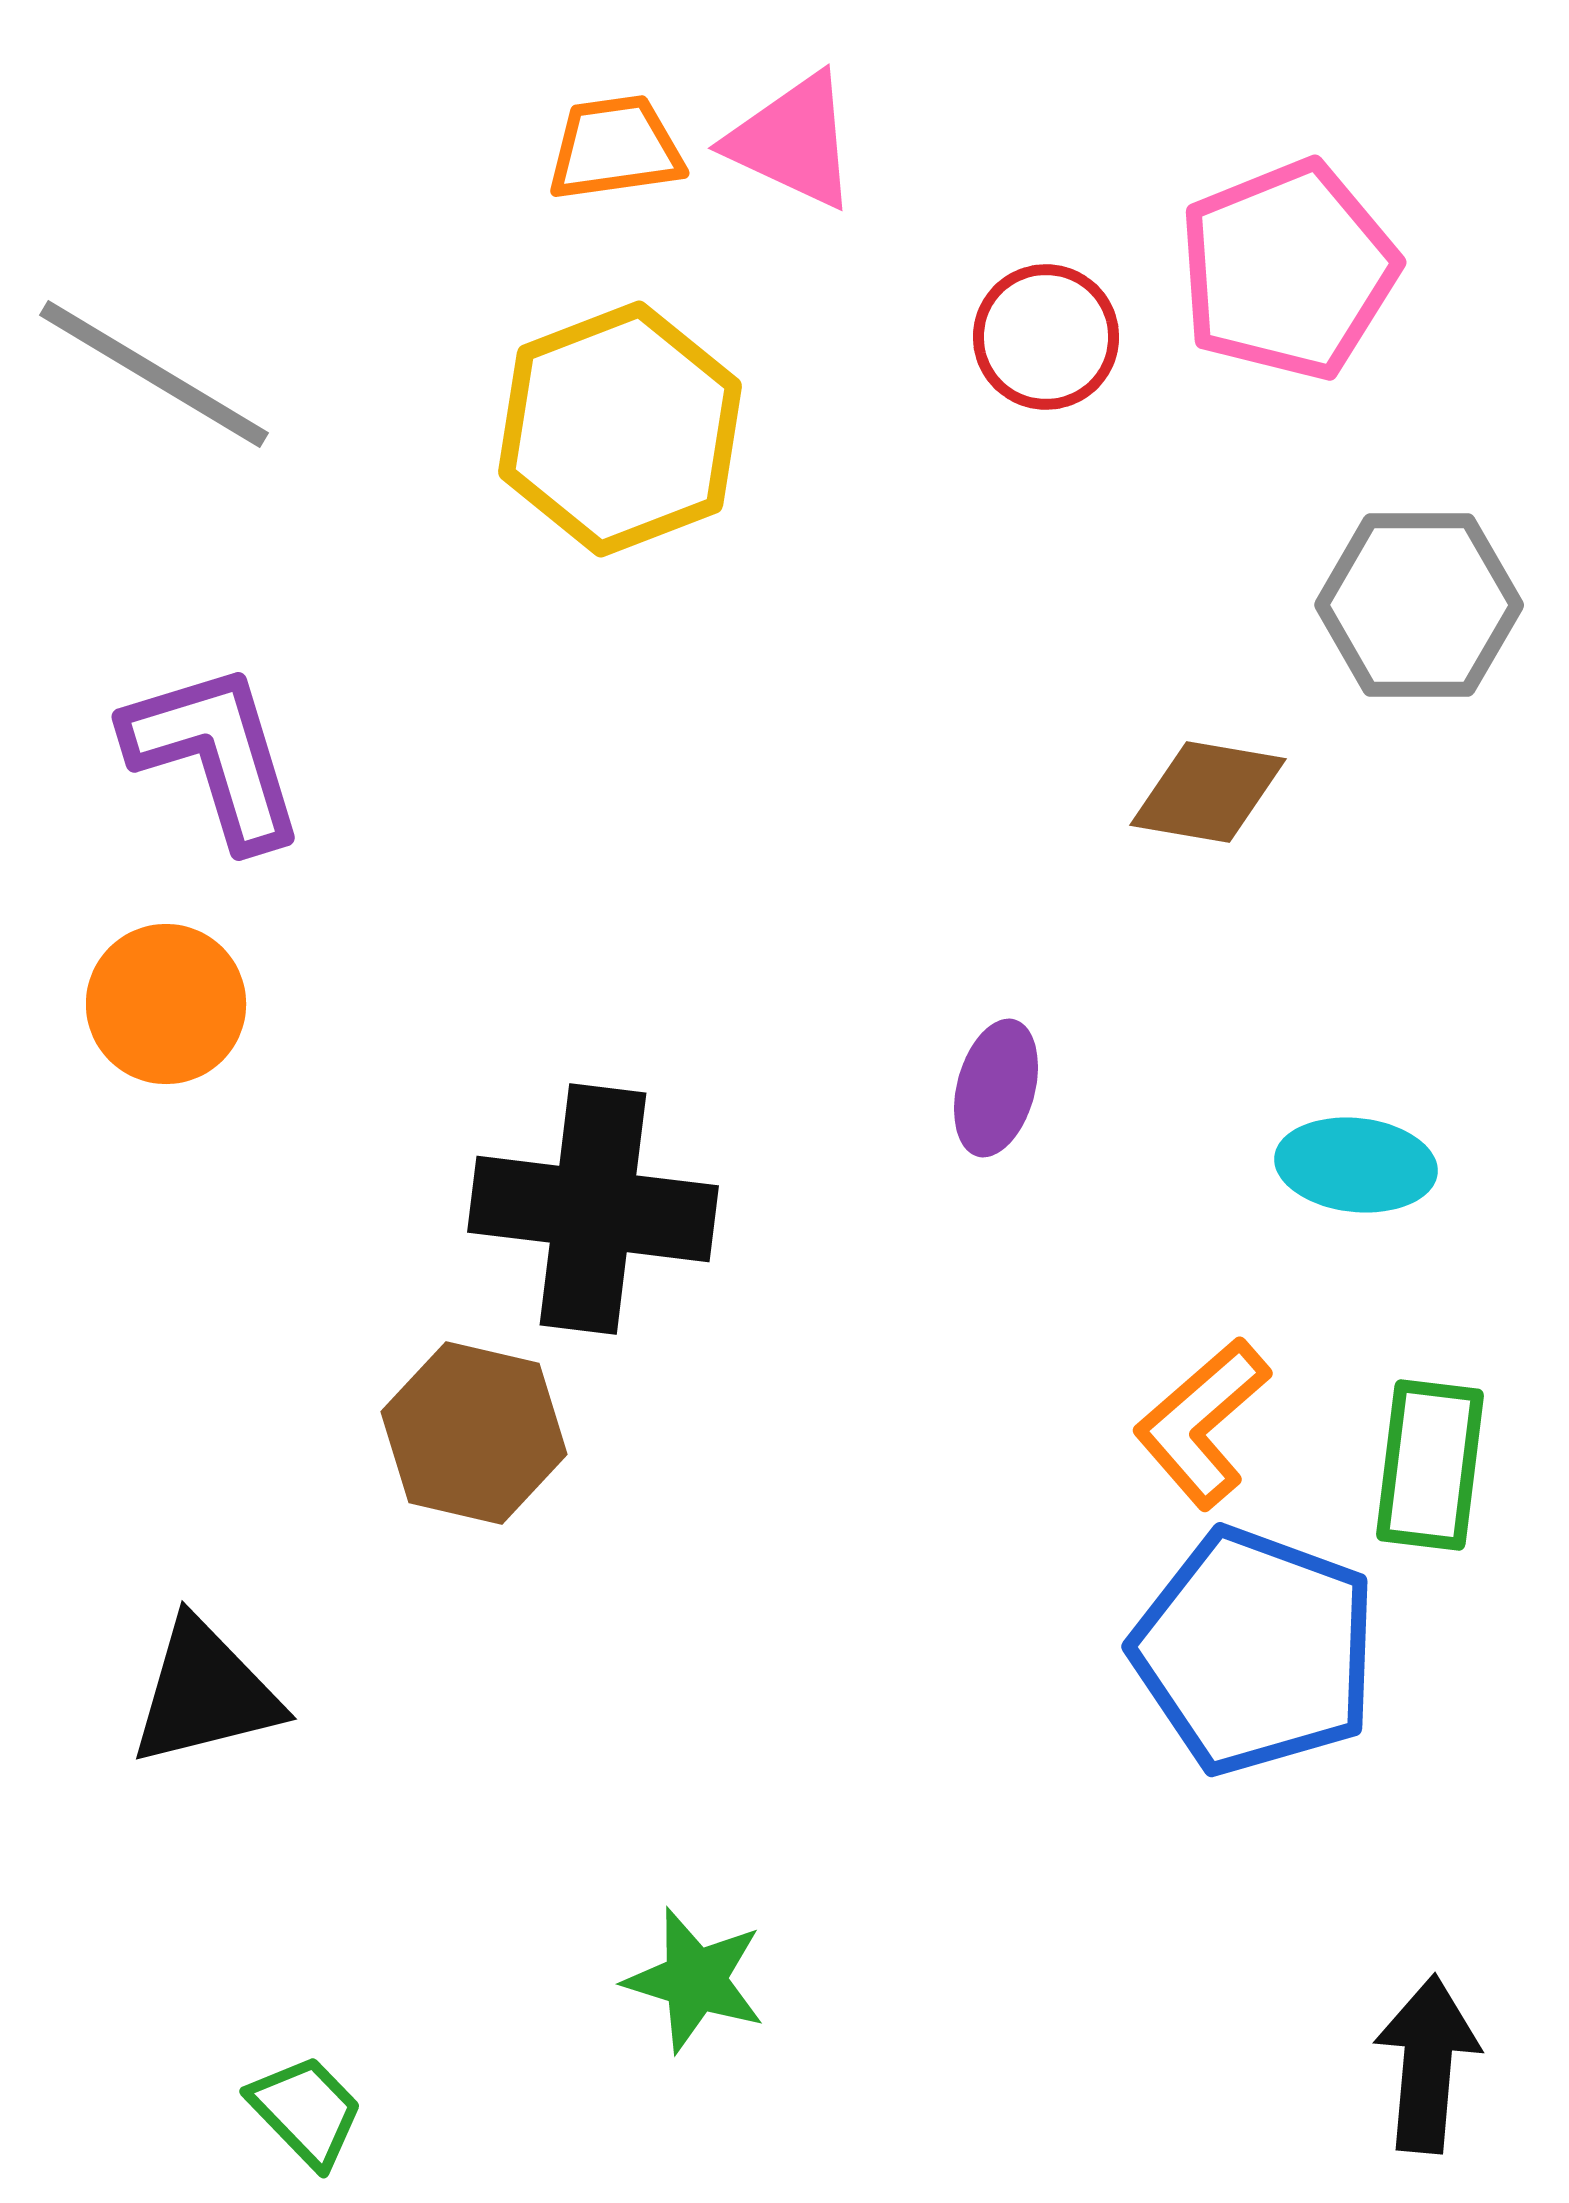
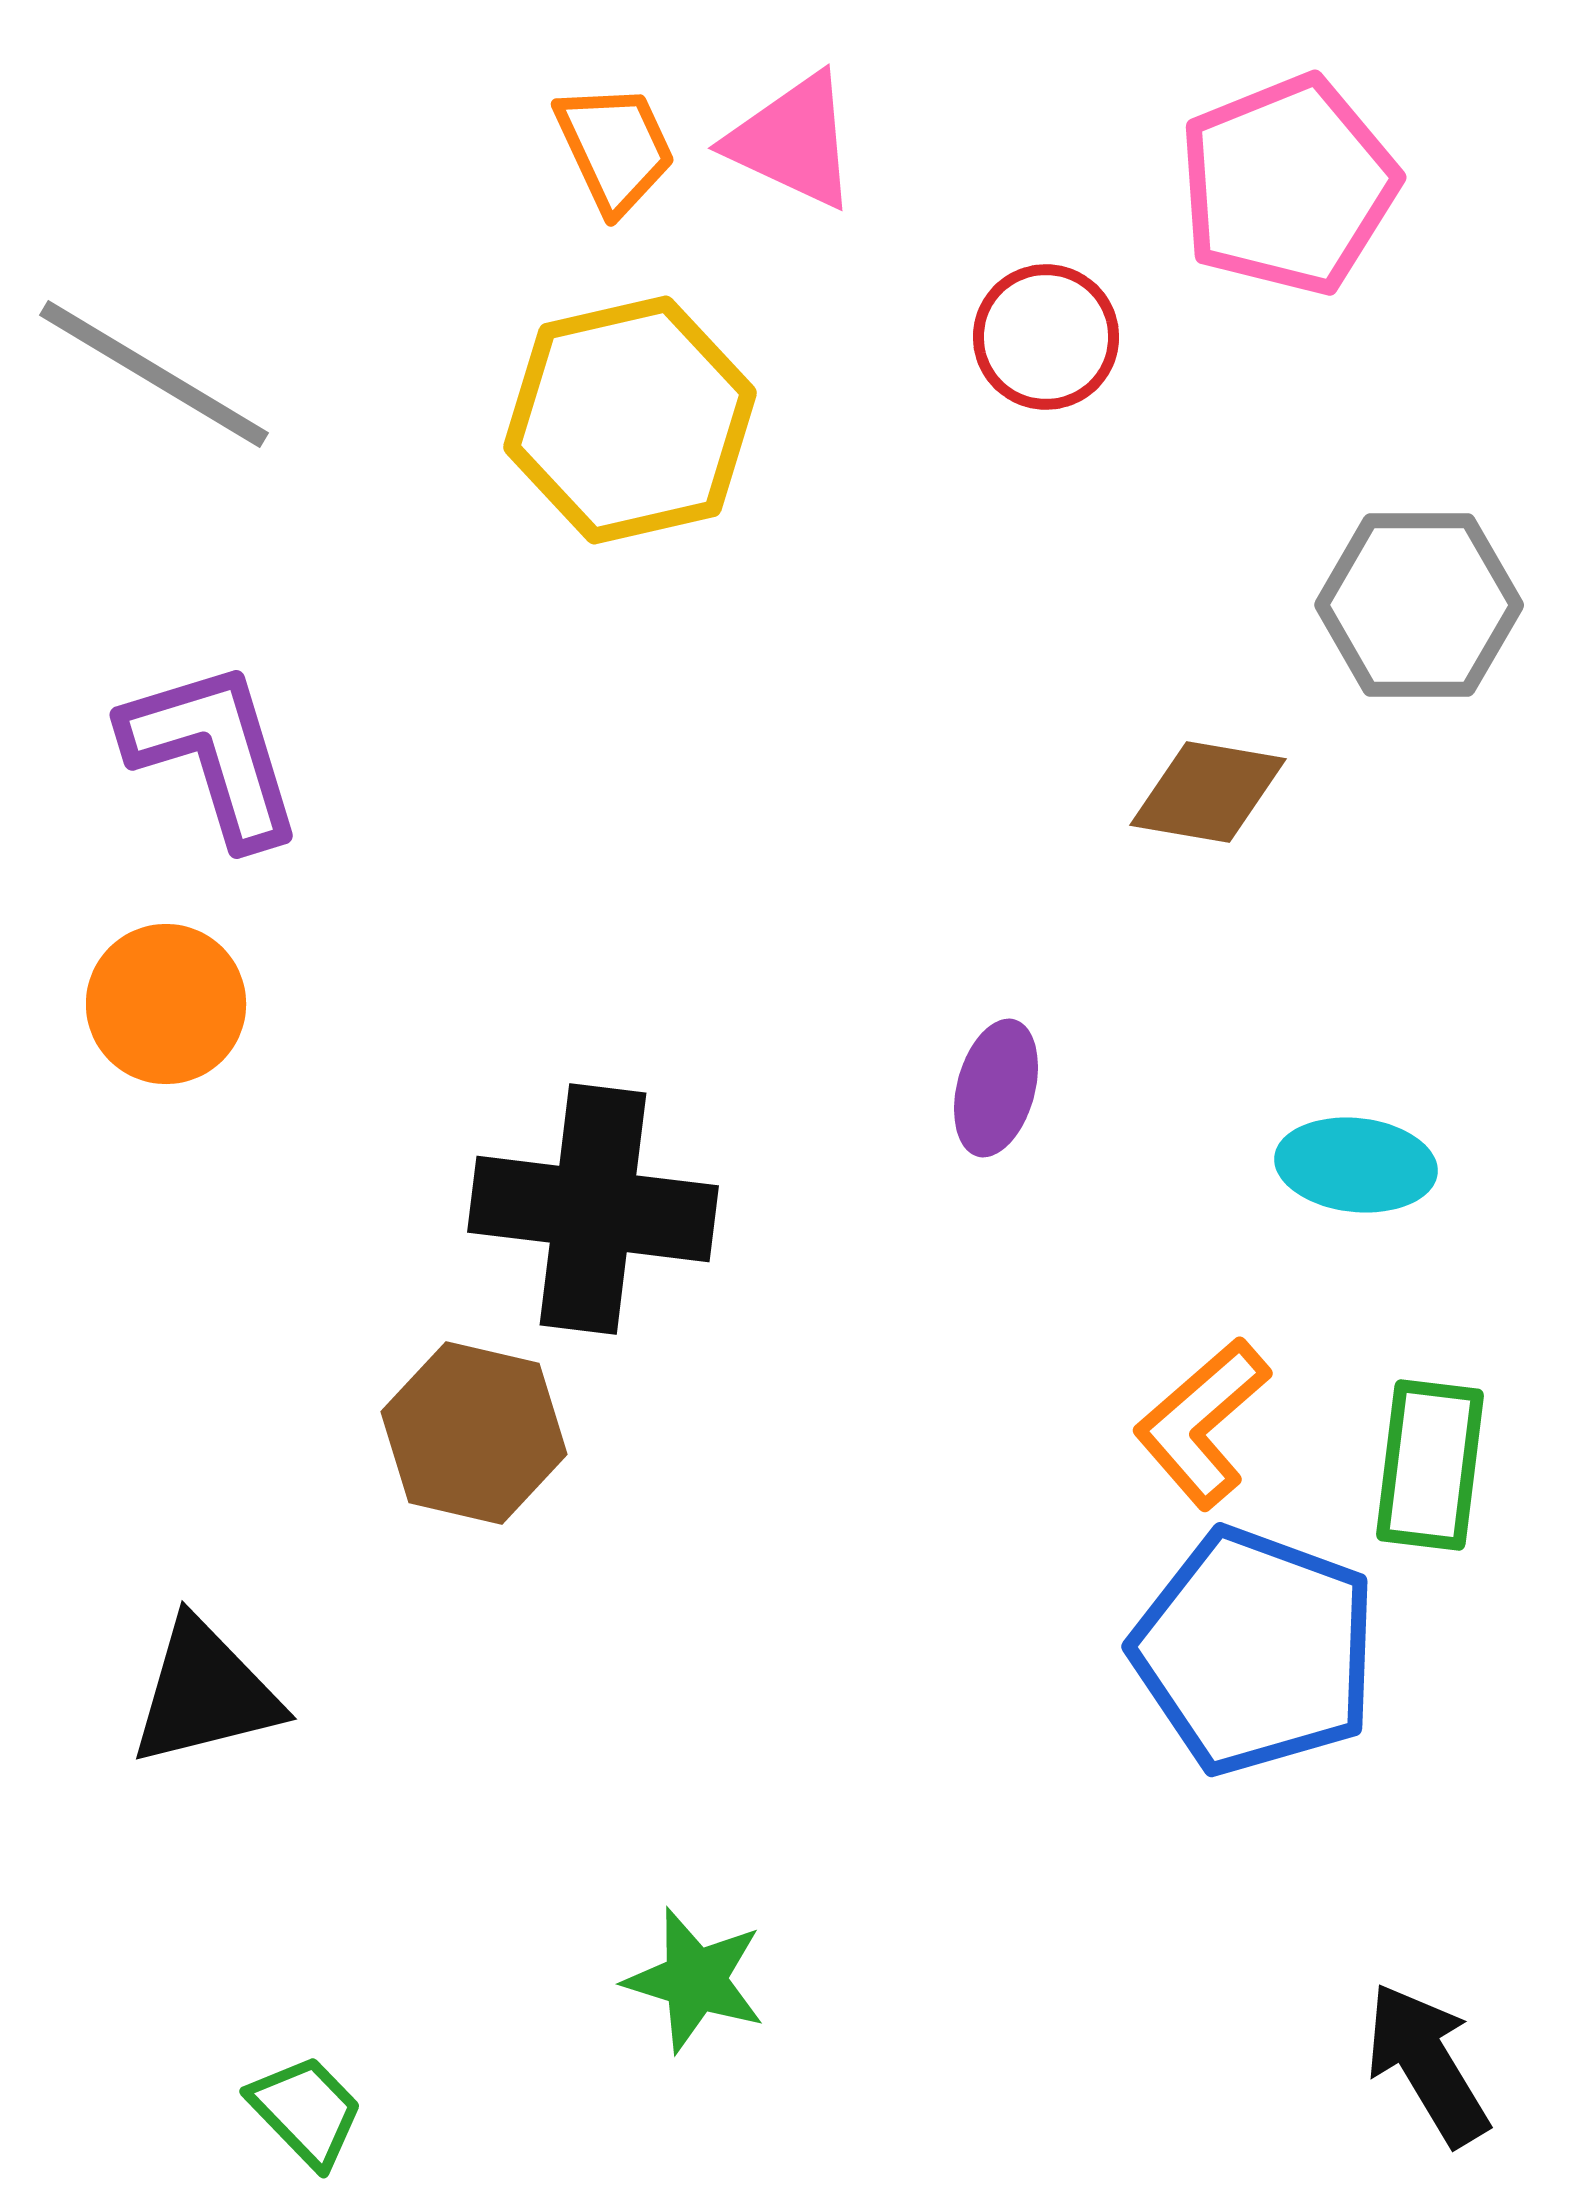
orange trapezoid: rotated 73 degrees clockwise
pink pentagon: moved 85 px up
yellow hexagon: moved 10 px right, 9 px up; rotated 8 degrees clockwise
purple L-shape: moved 2 px left, 2 px up
black arrow: rotated 36 degrees counterclockwise
